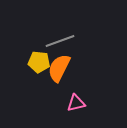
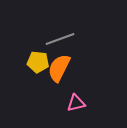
gray line: moved 2 px up
yellow pentagon: moved 1 px left
